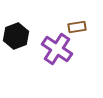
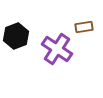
brown rectangle: moved 7 px right
